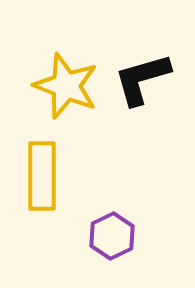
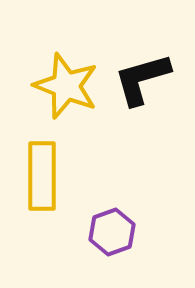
purple hexagon: moved 4 px up; rotated 6 degrees clockwise
